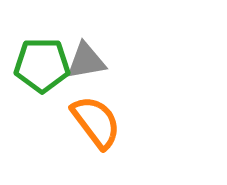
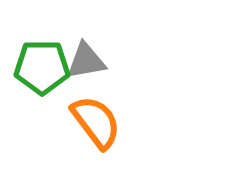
green pentagon: moved 2 px down
